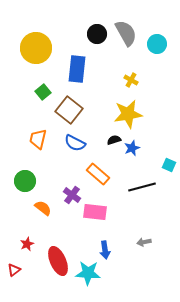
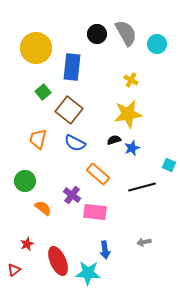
blue rectangle: moved 5 px left, 2 px up
